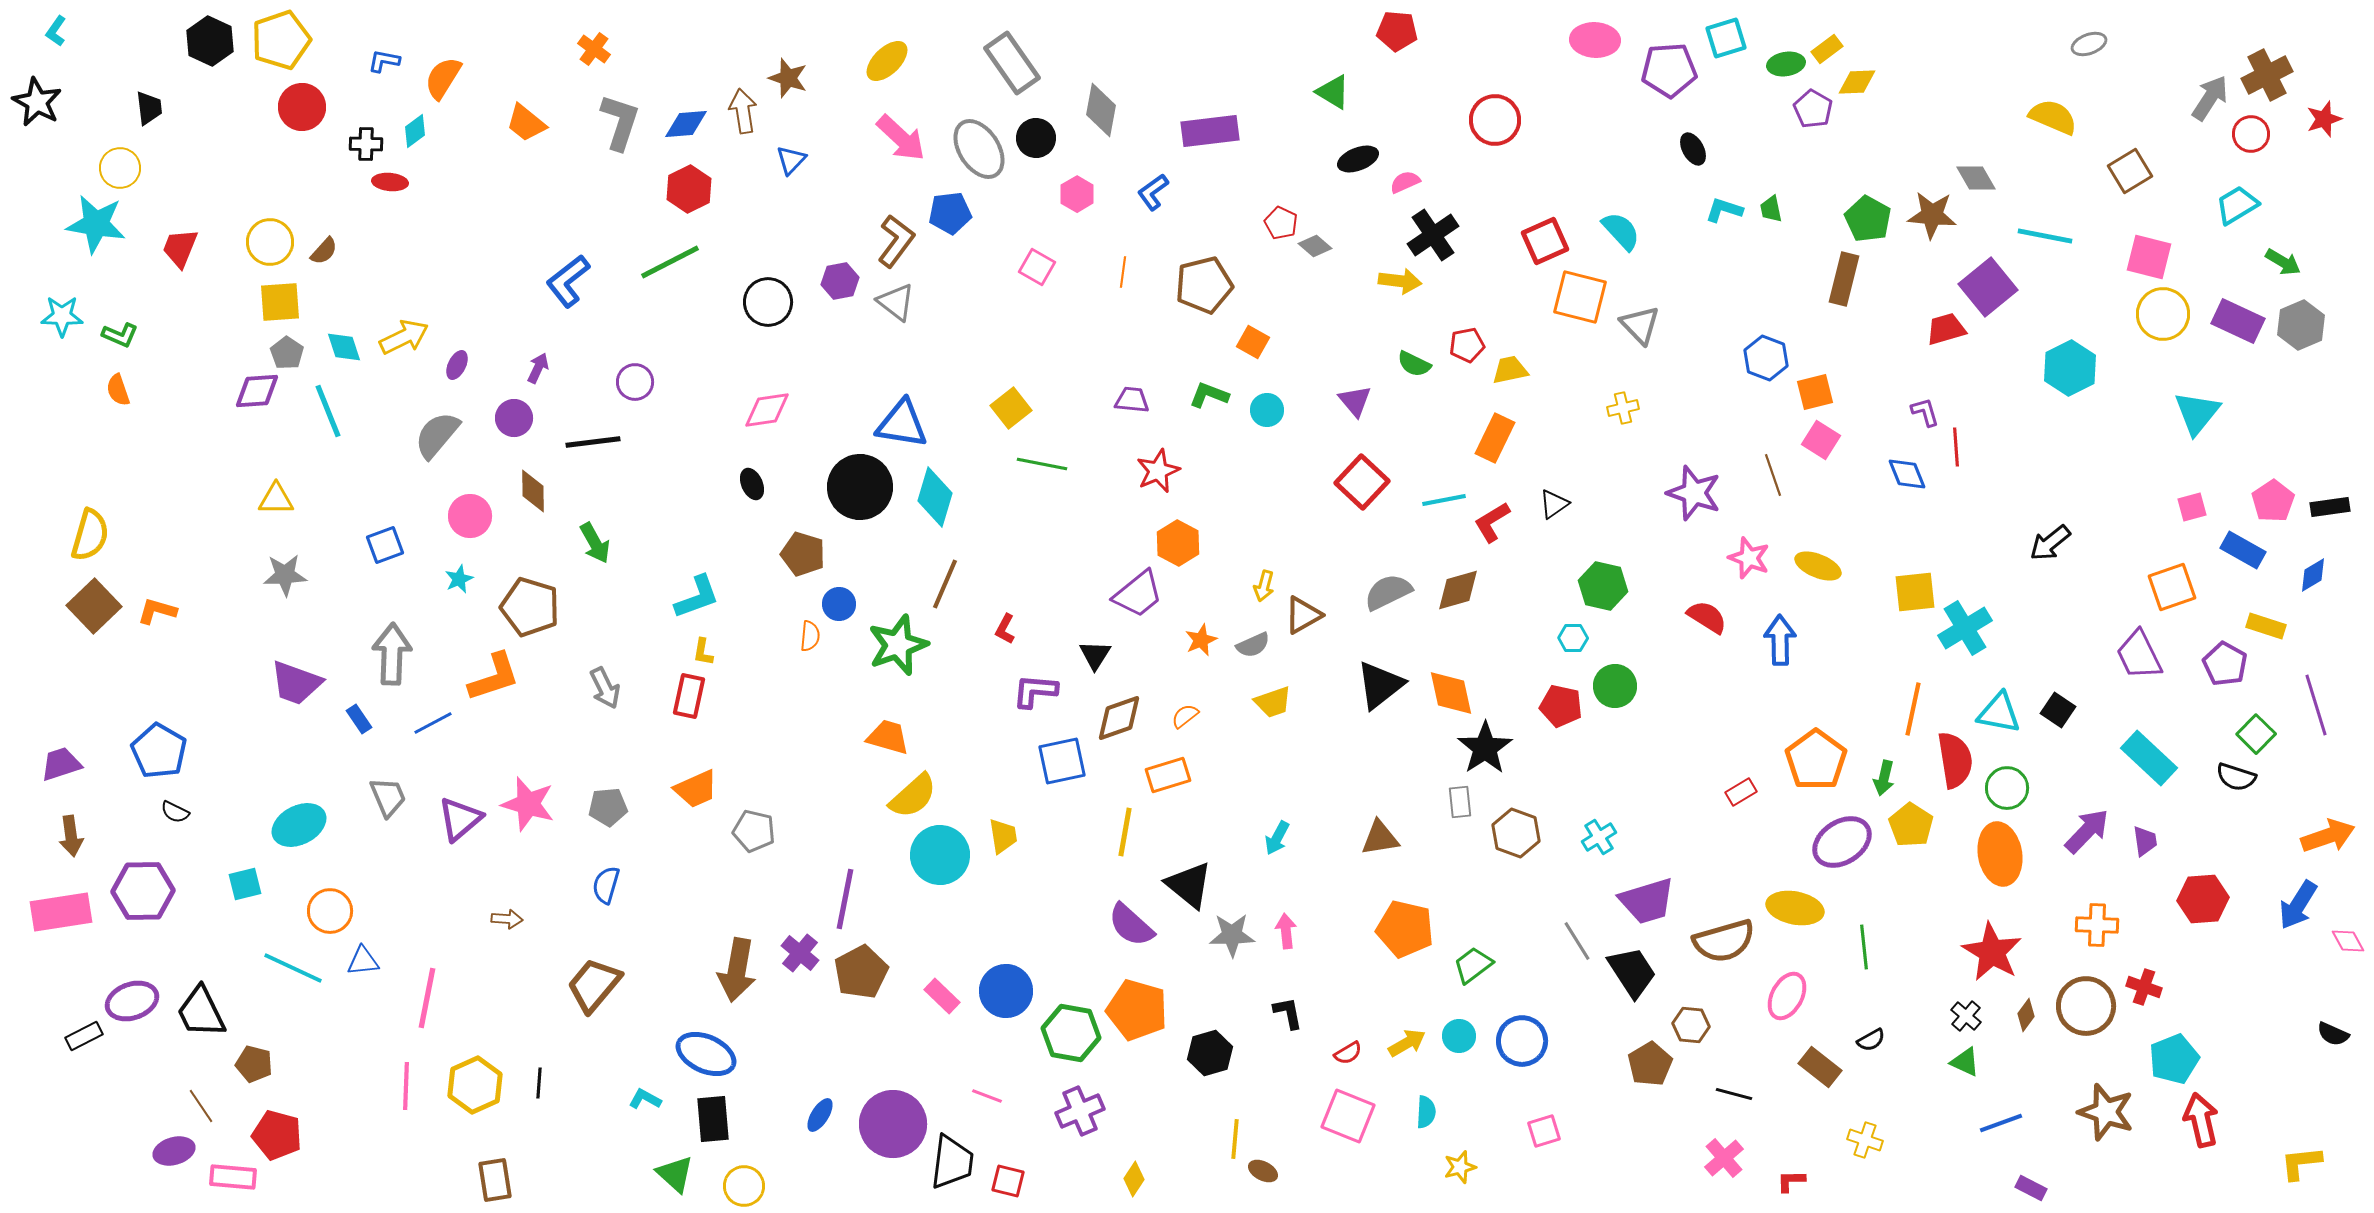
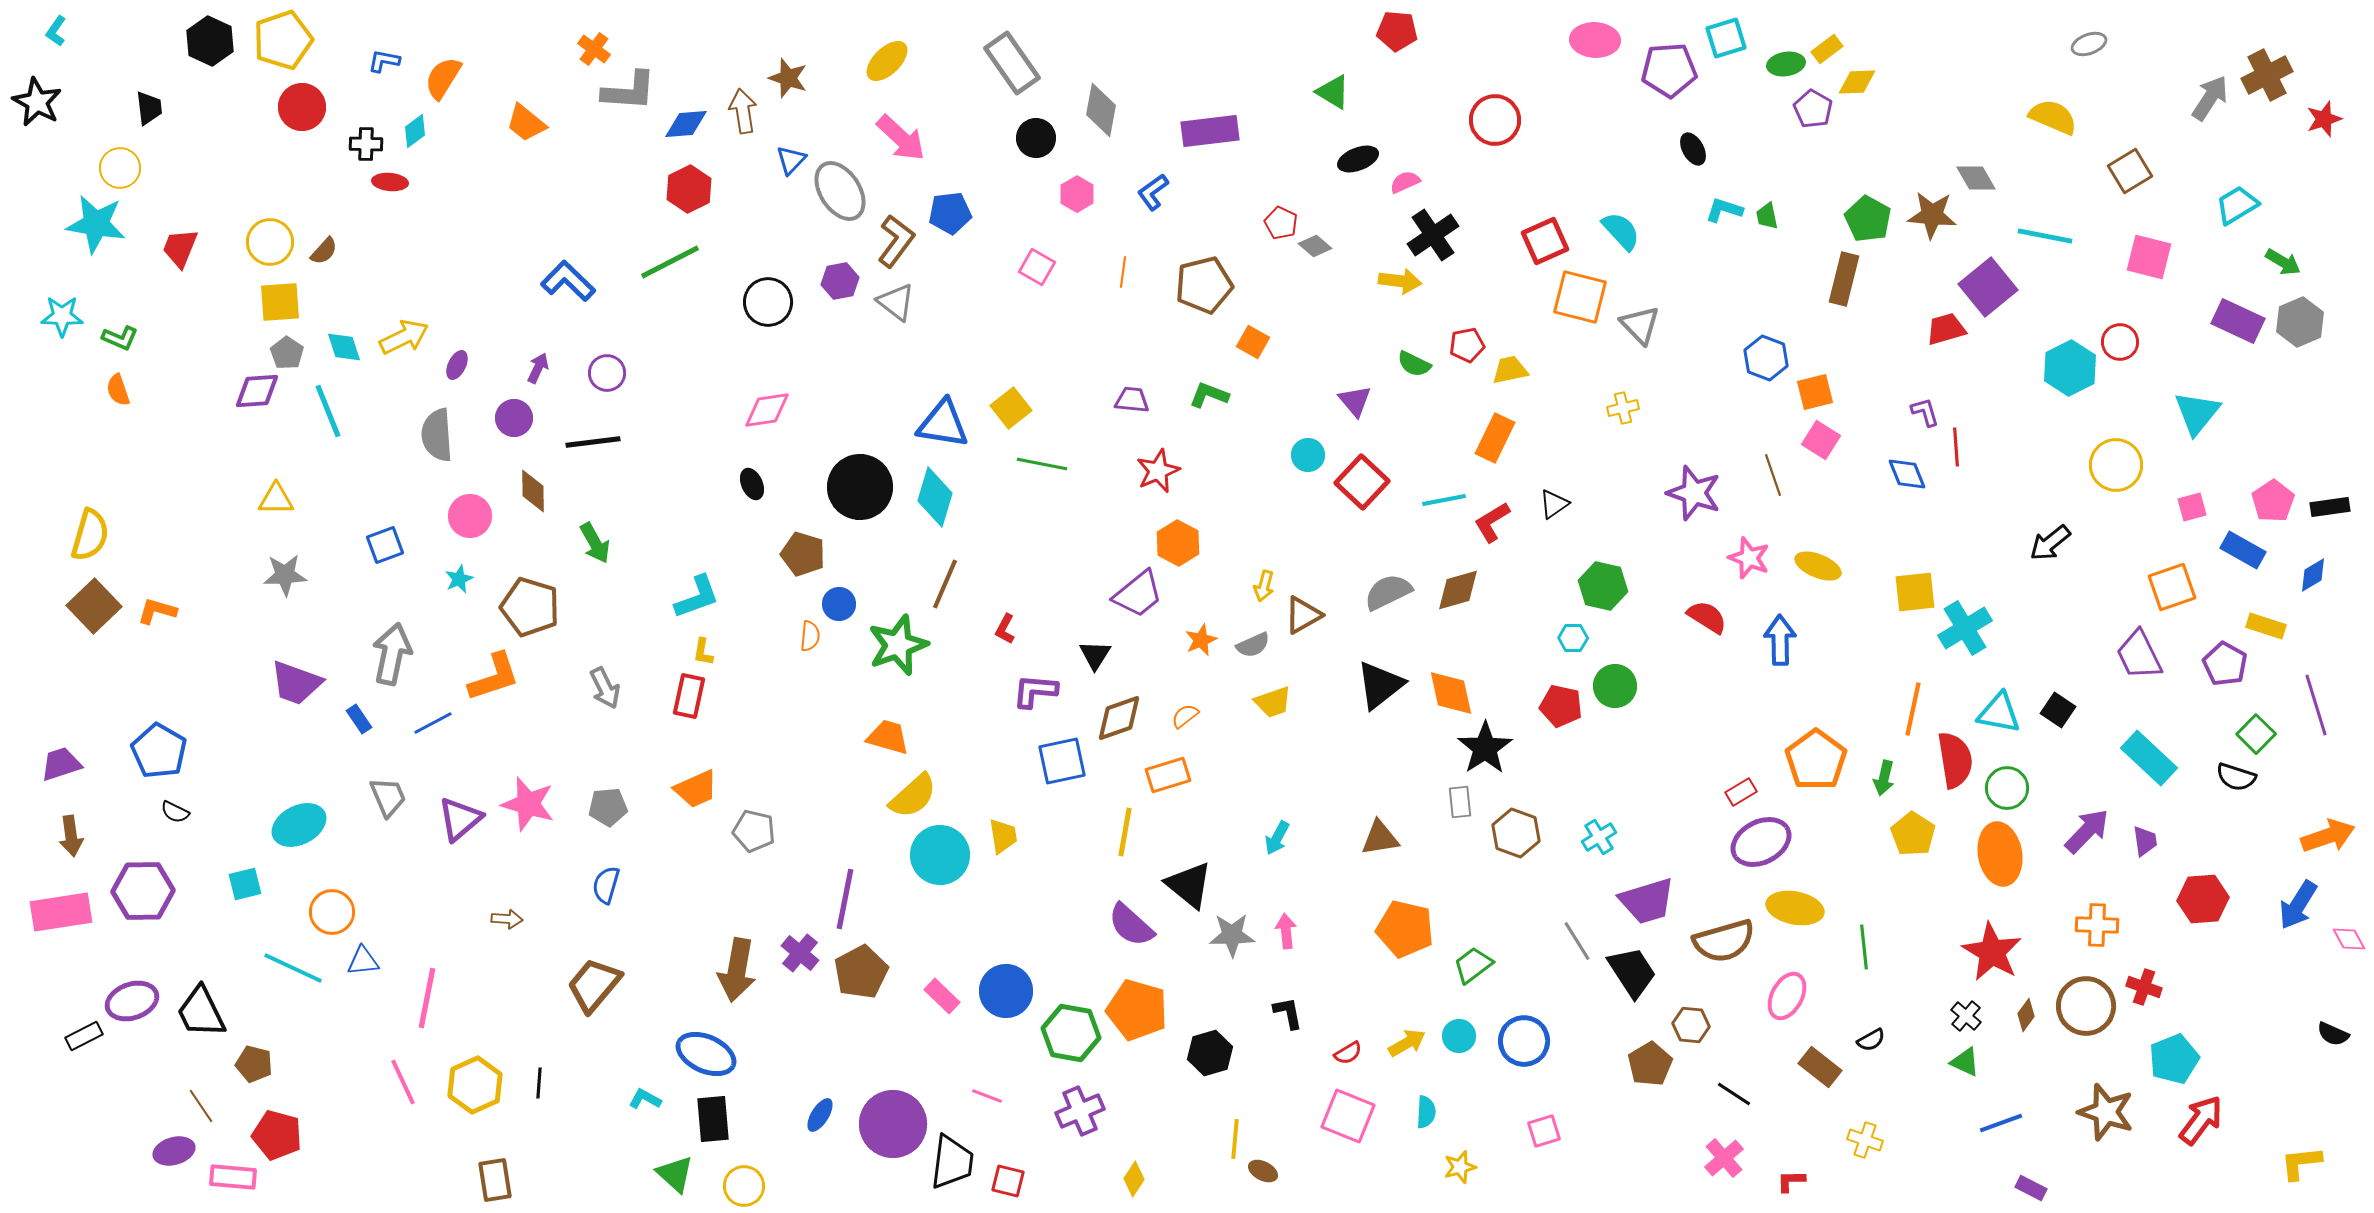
yellow pentagon at (281, 40): moved 2 px right
gray L-shape at (620, 122): moved 9 px right, 31 px up; rotated 76 degrees clockwise
red circle at (2251, 134): moved 131 px left, 208 px down
gray ellipse at (979, 149): moved 139 px left, 42 px down
green trapezoid at (1771, 209): moved 4 px left, 7 px down
blue L-shape at (568, 281): rotated 82 degrees clockwise
yellow circle at (2163, 314): moved 47 px left, 151 px down
gray hexagon at (2301, 325): moved 1 px left, 3 px up
green L-shape at (120, 335): moved 3 px down
purple circle at (635, 382): moved 28 px left, 9 px up
cyan circle at (1267, 410): moved 41 px right, 45 px down
blue triangle at (902, 424): moved 41 px right
gray semicircle at (437, 435): rotated 44 degrees counterclockwise
gray arrow at (392, 654): rotated 10 degrees clockwise
yellow pentagon at (1911, 825): moved 2 px right, 9 px down
purple ellipse at (1842, 842): moved 81 px left; rotated 6 degrees clockwise
orange circle at (330, 911): moved 2 px right, 1 px down
pink diamond at (2348, 941): moved 1 px right, 2 px up
blue circle at (1522, 1041): moved 2 px right
pink line at (406, 1086): moved 3 px left, 4 px up; rotated 27 degrees counterclockwise
black line at (1734, 1094): rotated 18 degrees clockwise
red arrow at (2201, 1120): rotated 50 degrees clockwise
